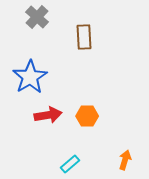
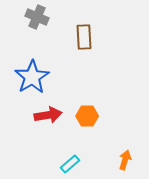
gray cross: rotated 20 degrees counterclockwise
blue star: moved 2 px right
